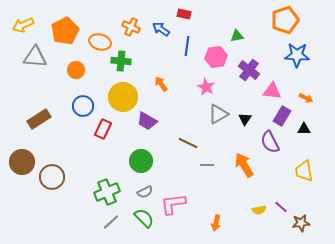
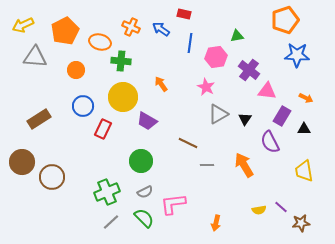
blue line at (187, 46): moved 3 px right, 3 px up
pink triangle at (272, 91): moved 5 px left
